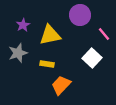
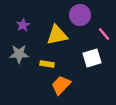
yellow triangle: moved 7 px right
gray star: moved 1 px right, 1 px down; rotated 18 degrees clockwise
white square: rotated 30 degrees clockwise
